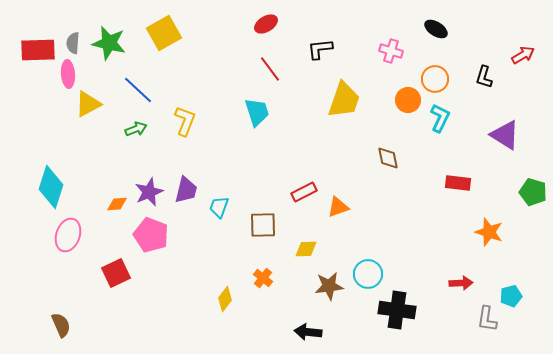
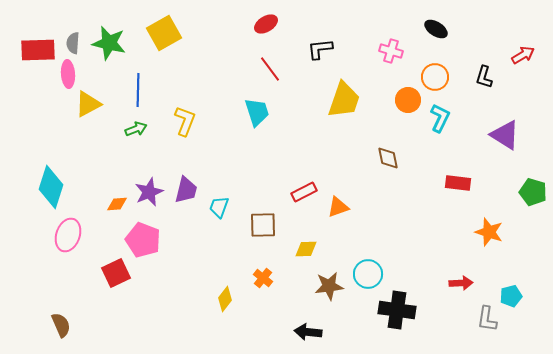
orange circle at (435, 79): moved 2 px up
blue line at (138, 90): rotated 48 degrees clockwise
pink pentagon at (151, 235): moved 8 px left, 5 px down
